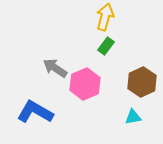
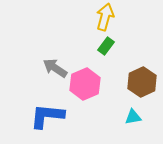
blue L-shape: moved 12 px right, 4 px down; rotated 24 degrees counterclockwise
